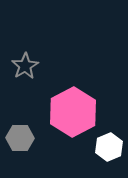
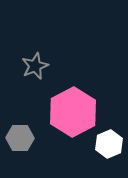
gray star: moved 10 px right; rotated 8 degrees clockwise
white hexagon: moved 3 px up
